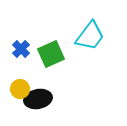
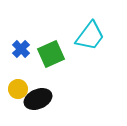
yellow circle: moved 2 px left
black ellipse: rotated 12 degrees counterclockwise
